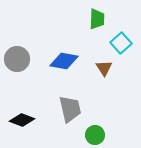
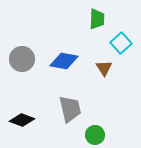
gray circle: moved 5 px right
